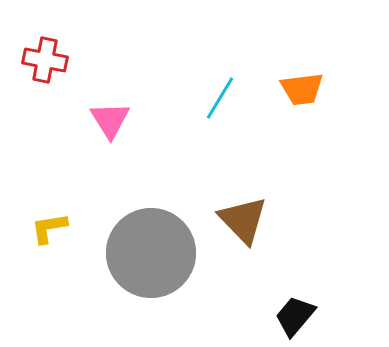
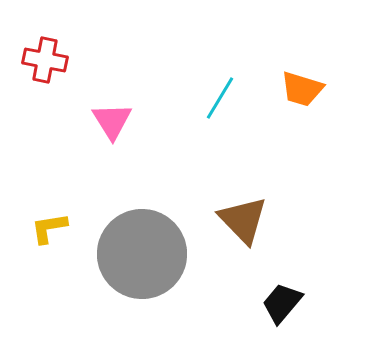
orange trapezoid: rotated 24 degrees clockwise
pink triangle: moved 2 px right, 1 px down
gray circle: moved 9 px left, 1 px down
black trapezoid: moved 13 px left, 13 px up
